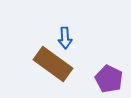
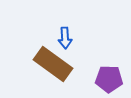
purple pentagon: rotated 24 degrees counterclockwise
